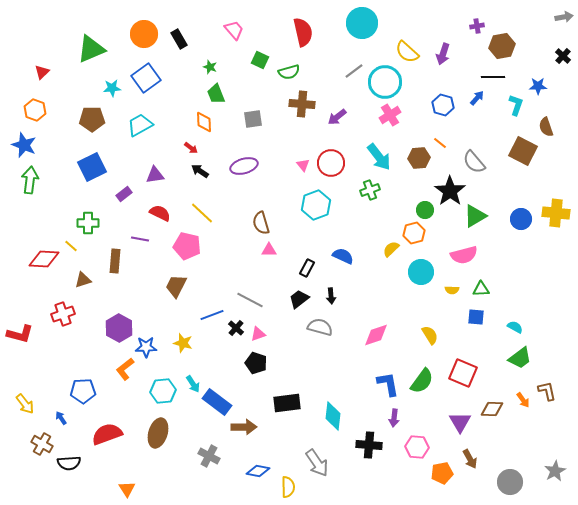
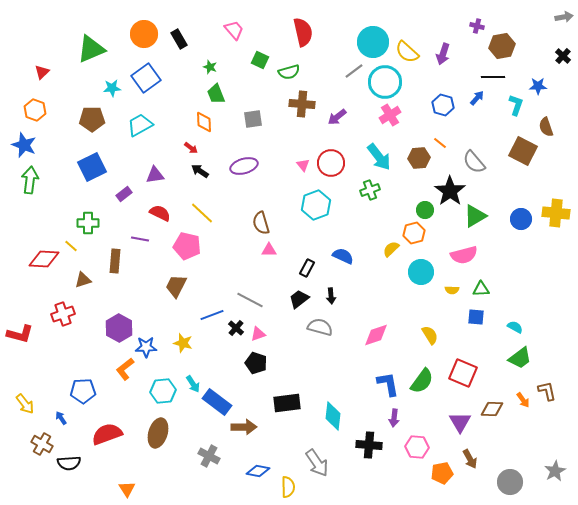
cyan circle at (362, 23): moved 11 px right, 19 px down
purple cross at (477, 26): rotated 24 degrees clockwise
